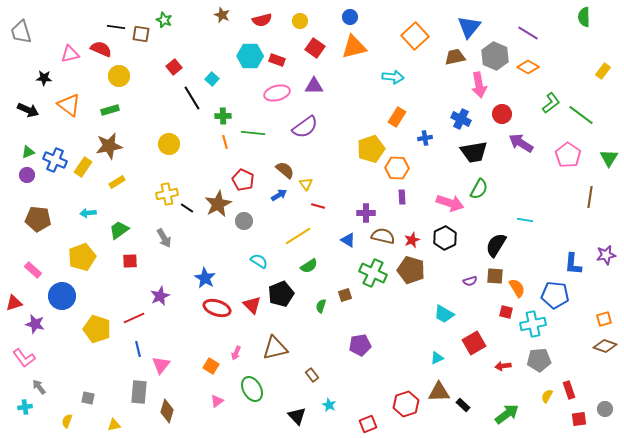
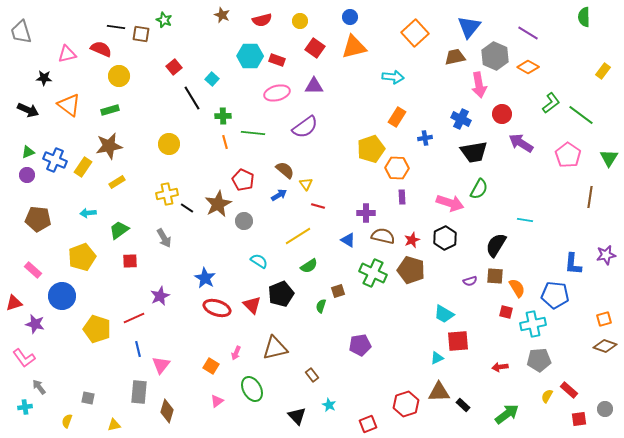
orange square at (415, 36): moved 3 px up
pink triangle at (70, 54): moved 3 px left
brown square at (345, 295): moved 7 px left, 4 px up
red square at (474, 343): moved 16 px left, 2 px up; rotated 25 degrees clockwise
red arrow at (503, 366): moved 3 px left, 1 px down
red rectangle at (569, 390): rotated 30 degrees counterclockwise
